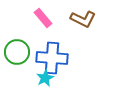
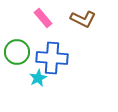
cyan star: moved 7 px left
